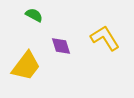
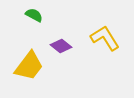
purple diamond: rotated 35 degrees counterclockwise
yellow trapezoid: moved 3 px right
